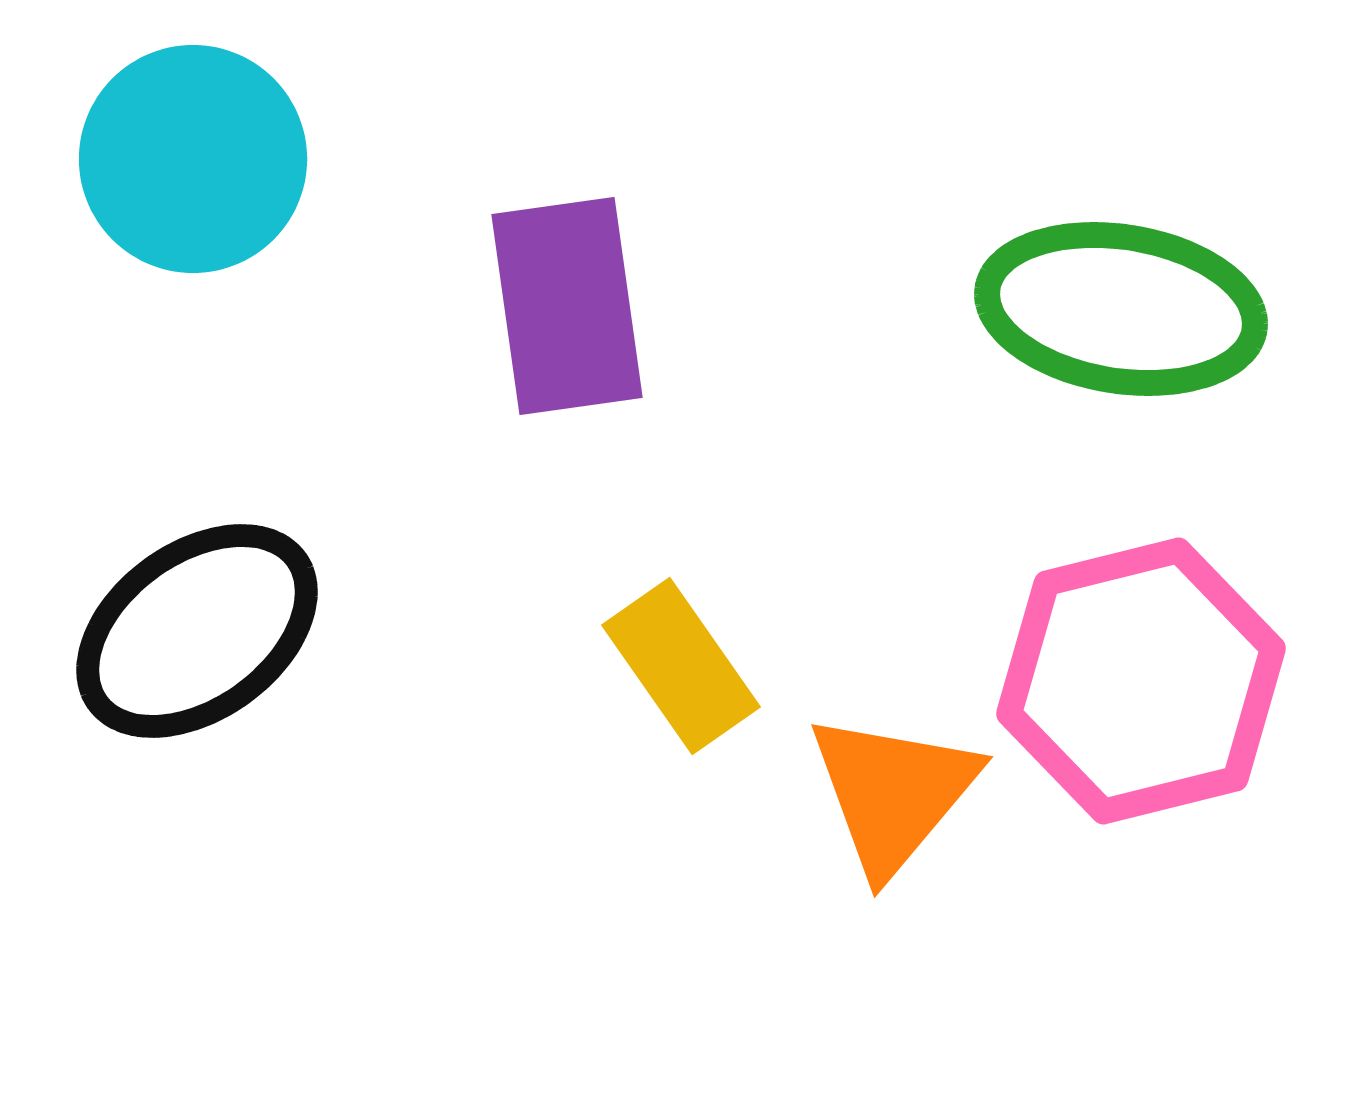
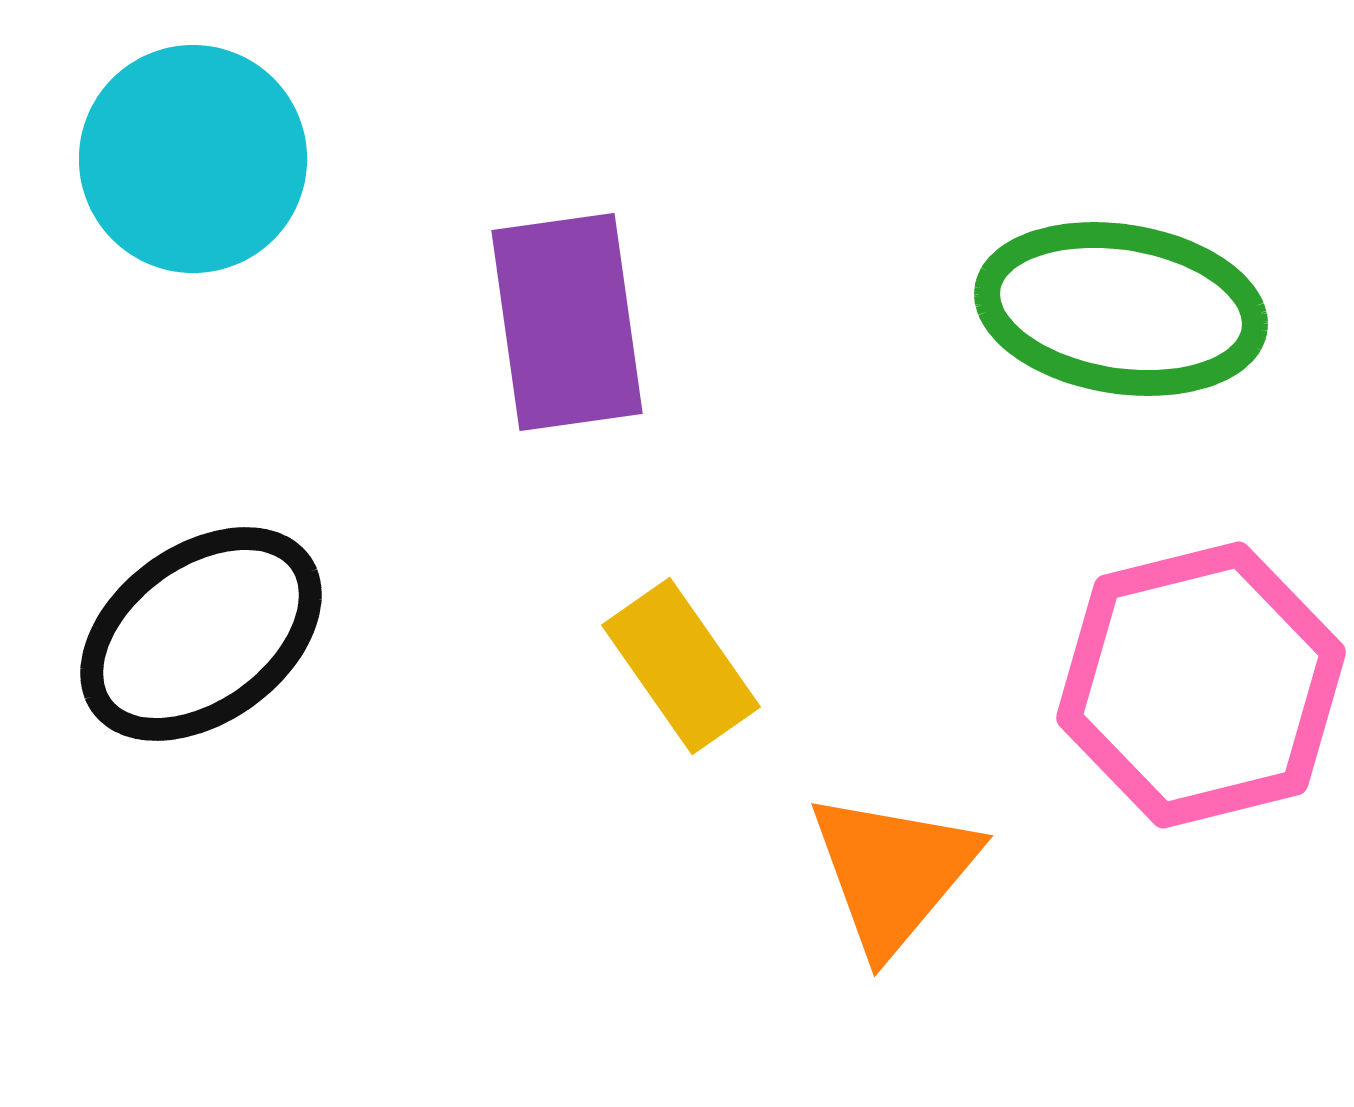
purple rectangle: moved 16 px down
black ellipse: moved 4 px right, 3 px down
pink hexagon: moved 60 px right, 4 px down
orange triangle: moved 79 px down
